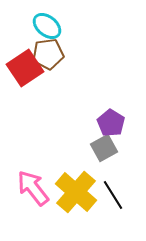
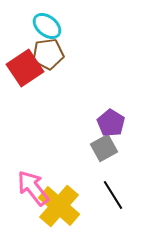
yellow cross: moved 17 px left, 14 px down
